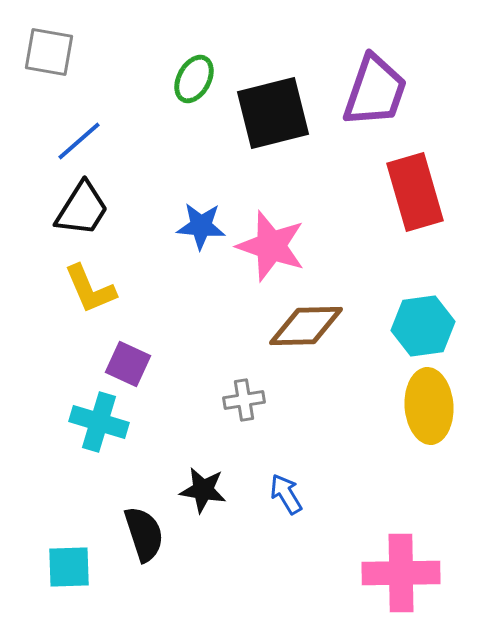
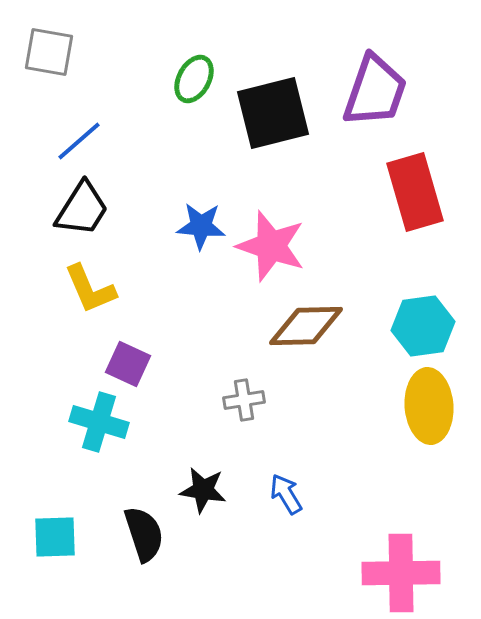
cyan square: moved 14 px left, 30 px up
